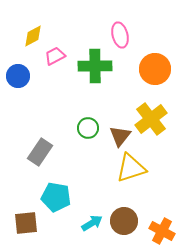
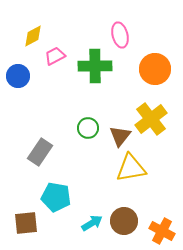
yellow triangle: rotated 8 degrees clockwise
